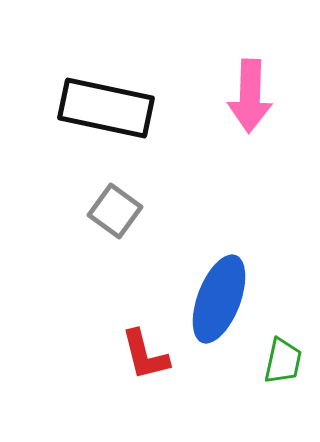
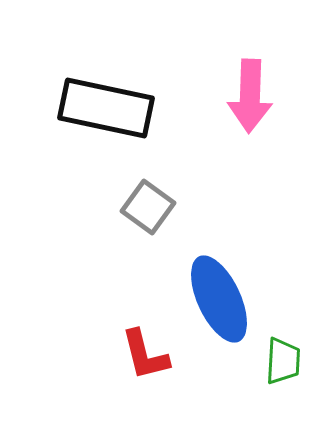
gray square: moved 33 px right, 4 px up
blue ellipse: rotated 46 degrees counterclockwise
green trapezoid: rotated 9 degrees counterclockwise
